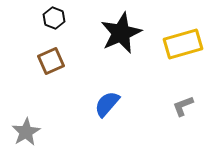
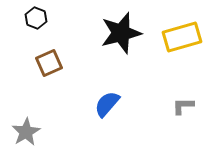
black hexagon: moved 18 px left
black star: rotated 9 degrees clockwise
yellow rectangle: moved 1 px left, 7 px up
brown square: moved 2 px left, 2 px down
gray L-shape: rotated 20 degrees clockwise
